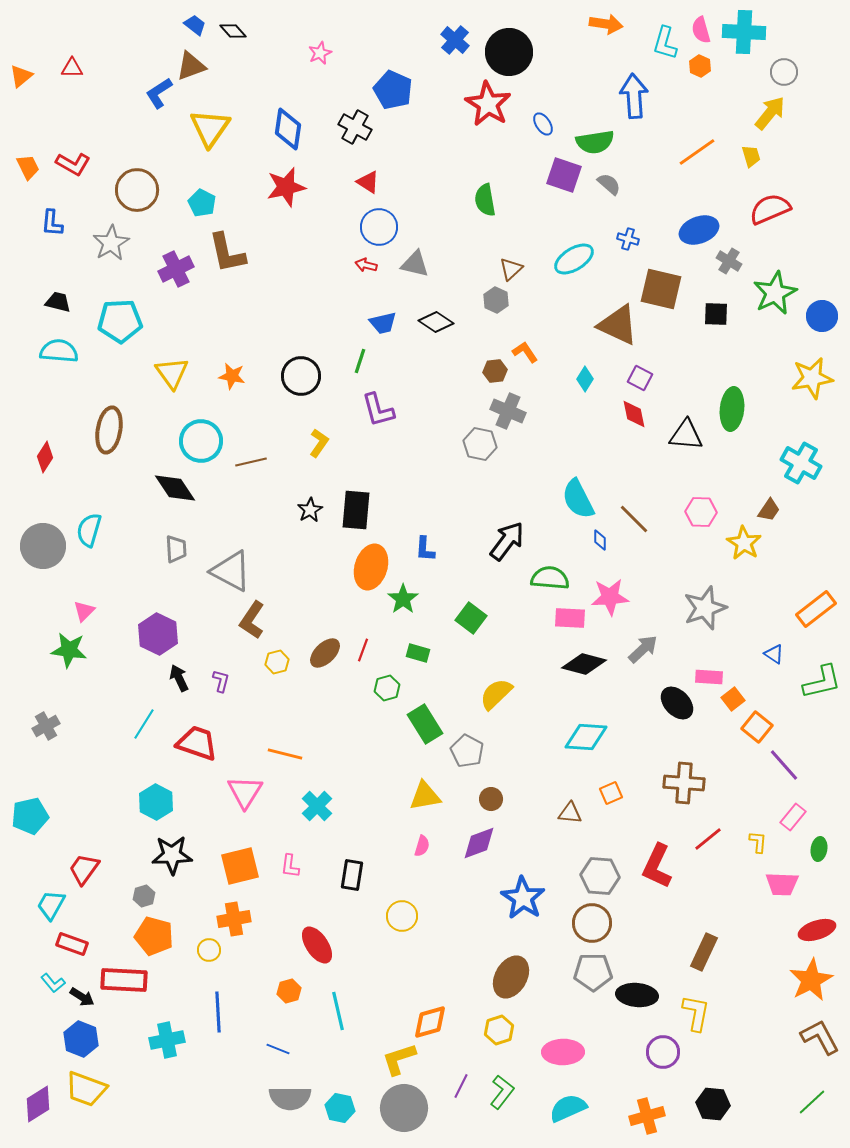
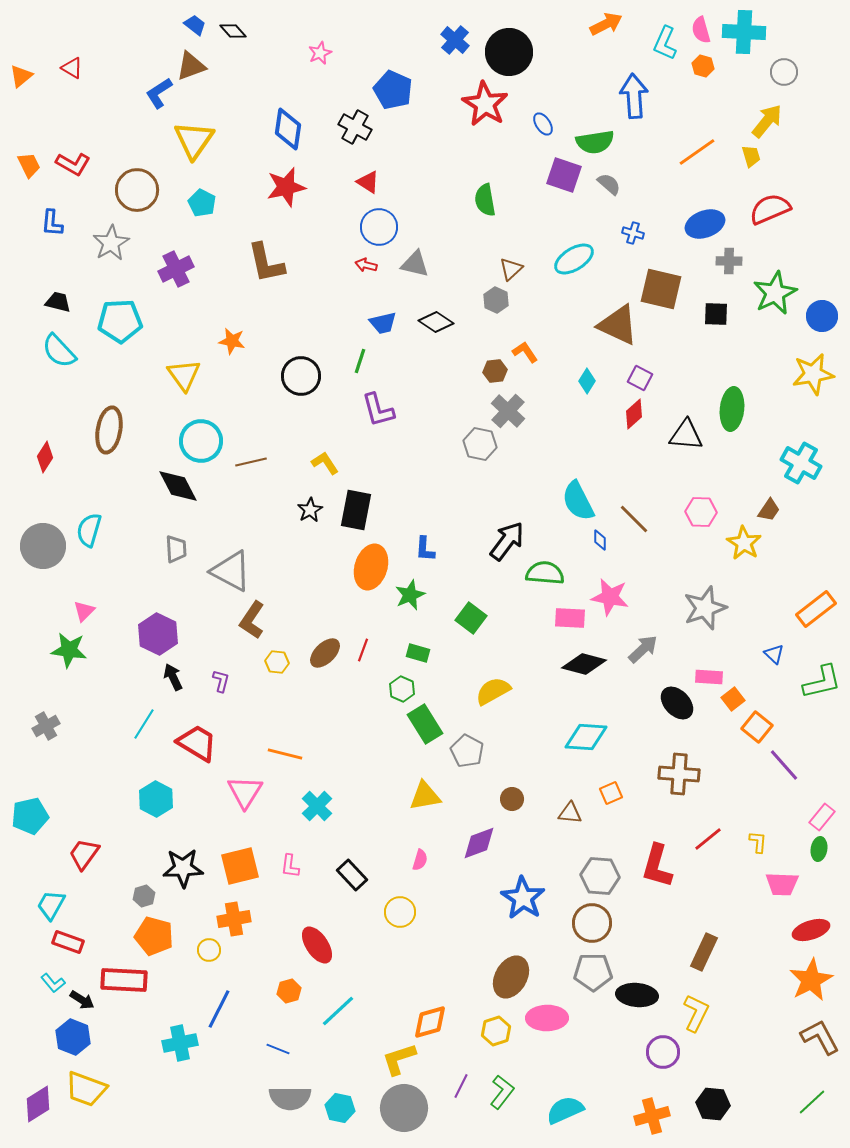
orange arrow at (606, 24): rotated 36 degrees counterclockwise
cyan L-shape at (665, 43): rotated 8 degrees clockwise
orange hexagon at (700, 66): moved 3 px right; rotated 10 degrees counterclockwise
red triangle at (72, 68): rotated 30 degrees clockwise
red star at (488, 104): moved 3 px left
yellow arrow at (770, 113): moved 3 px left, 8 px down
yellow triangle at (210, 128): moved 16 px left, 12 px down
orange trapezoid at (28, 167): moved 1 px right, 2 px up
blue ellipse at (699, 230): moved 6 px right, 6 px up
blue cross at (628, 239): moved 5 px right, 6 px up
brown L-shape at (227, 253): moved 39 px right, 10 px down
gray cross at (729, 261): rotated 30 degrees counterclockwise
cyan semicircle at (59, 351): rotated 138 degrees counterclockwise
yellow triangle at (172, 373): moved 12 px right, 2 px down
orange star at (232, 376): moved 35 px up
yellow star at (812, 378): moved 1 px right, 4 px up
cyan diamond at (585, 379): moved 2 px right, 2 px down
gray cross at (508, 411): rotated 20 degrees clockwise
red diamond at (634, 414): rotated 60 degrees clockwise
yellow L-shape at (319, 443): moved 6 px right, 20 px down; rotated 68 degrees counterclockwise
black diamond at (175, 488): moved 3 px right, 2 px up; rotated 6 degrees clockwise
cyan semicircle at (578, 499): moved 2 px down
black rectangle at (356, 510): rotated 6 degrees clockwise
green semicircle at (550, 578): moved 5 px left, 5 px up
pink star at (610, 597): rotated 15 degrees clockwise
green star at (403, 599): moved 7 px right, 4 px up; rotated 12 degrees clockwise
blue triangle at (774, 654): rotated 10 degrees clockwise
yellow hexagon at (277, 662): rotated 20 degrees clockwise
black arrow at (179, 678): moved 6 px left, 1 px up
green hexagon at (387, 688): moved 15 px right, 1 px down; rotated 20 degrees counterclockwise
yellow semicircle at (496, 694): moved 3 px left, 3 px up; rotated 15 degrees clockwise
red trapezoid at (197, 743): rotated 12 degrees clockwise
brown cross at (684, 783): moved 5 px left, 9 px up
brown circle at (491, 799): moved 21 px right
cyan hexagon at (156, 802): moved 3 px up
pink rectangle at (793, 817): moved 29 px right
pink semicircle at (422, 846): moved 2 px left, 14 px down
black star at (172, 855): moved 11 px right, 13 px down
red L-shape at (657, 866): rotated 9 degrees counterclockwise
red trapezoid at (84, 869): moved 15 px up
black rectangle at (352, 875): rotated 52 degrees counterclockwise
yellow circle at (402, 916): moved 2 px left, 4 px up
red ellipse at (817, 930): moved 6 px left
red rectangle at (72, 944): moved 4 px left, 2 px up
black arrow at (82, 997): moved 3 px down
cyan line at (338, 1011): rotated 60 degrees clockwise
blue line at (218, 1012): moved 1 px right, 3 px up; rotated 30 degrees clockwise
yellow L-shape at (696, 1013): rotated 15 degrees clockwise
yellow hexagon at (499, 1030): moved 3 px left, 1 px down
blue hexagon at (81, 1039): moved 8 px left, 2 px up
cyan cross at (167, 1040): moved 13 px right, 3 px down
pink ellipse at (563, 1052): moved 16 px left, 34 px up
cyan semicircle at (568, 1108): moved 3 px left, 2 px down
orange cross at (647, 1116): moved 5 px right
